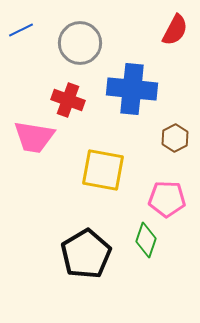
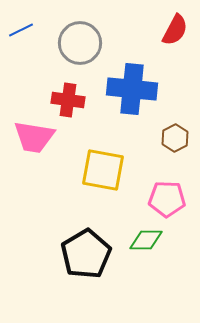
red cross: rotated 12 degrees counterclockwise
green diamond: rotated 72 degrees clockwise
